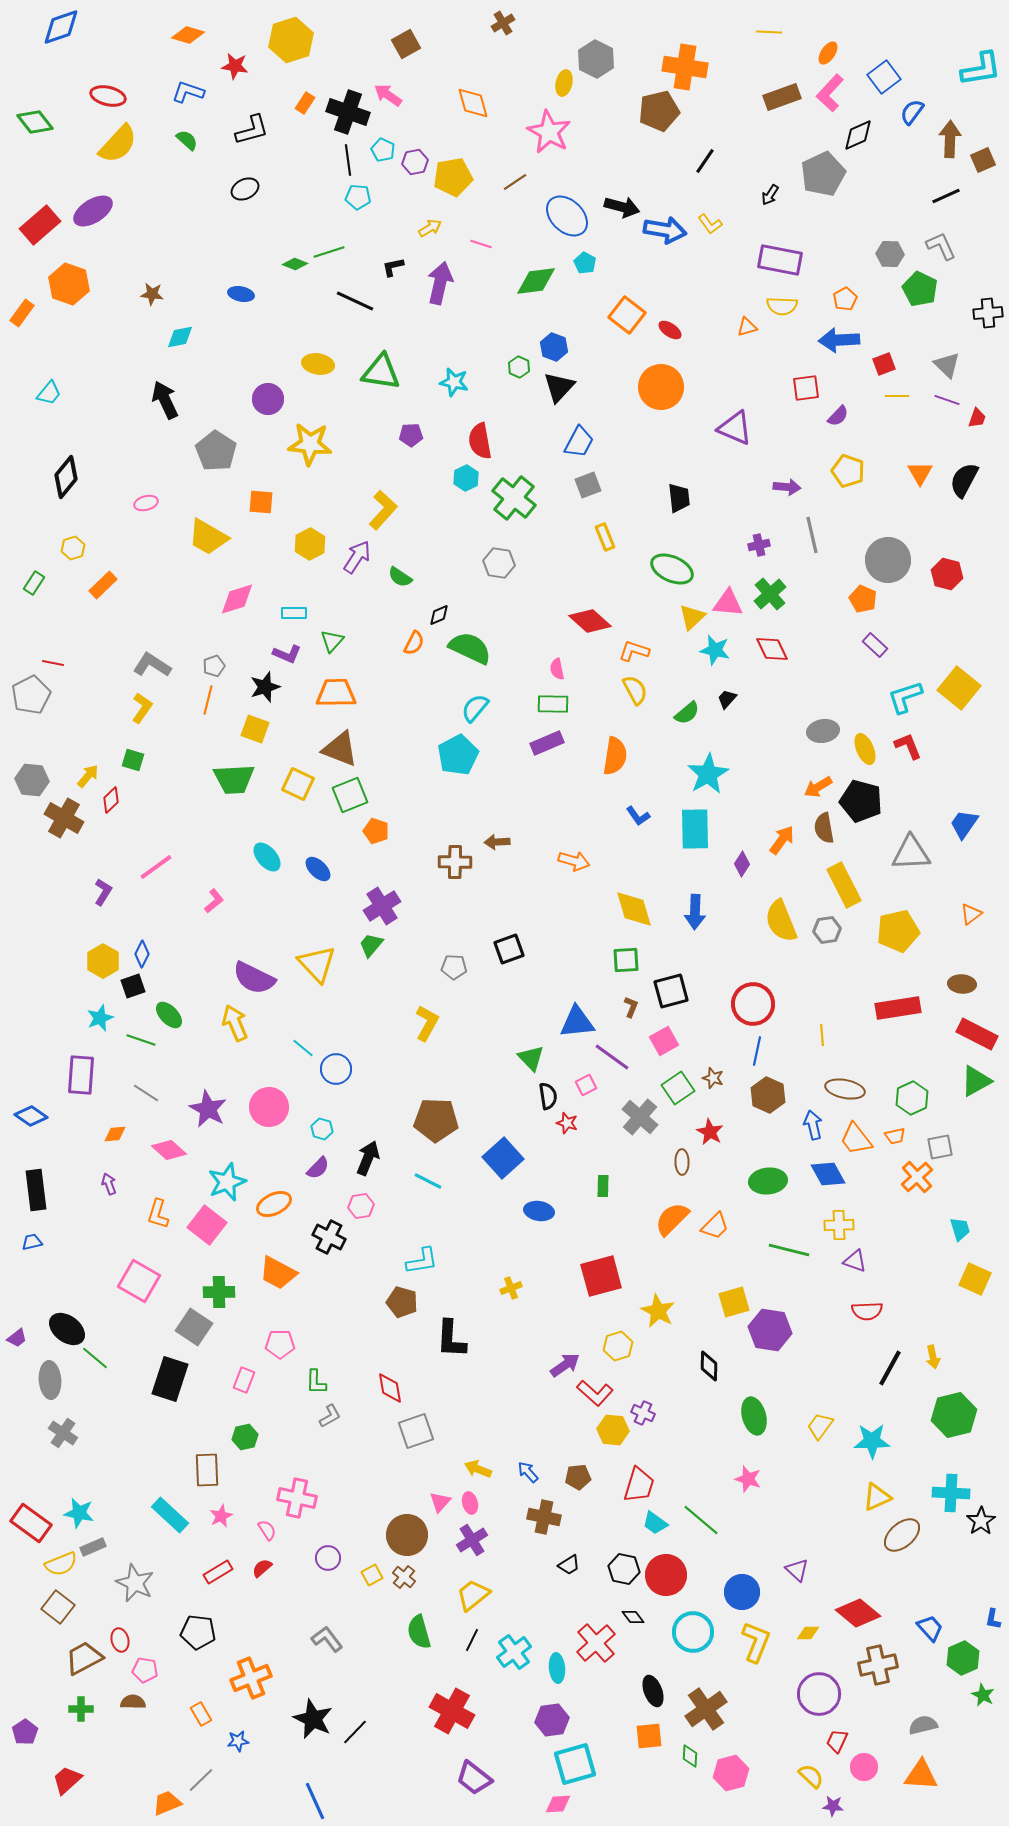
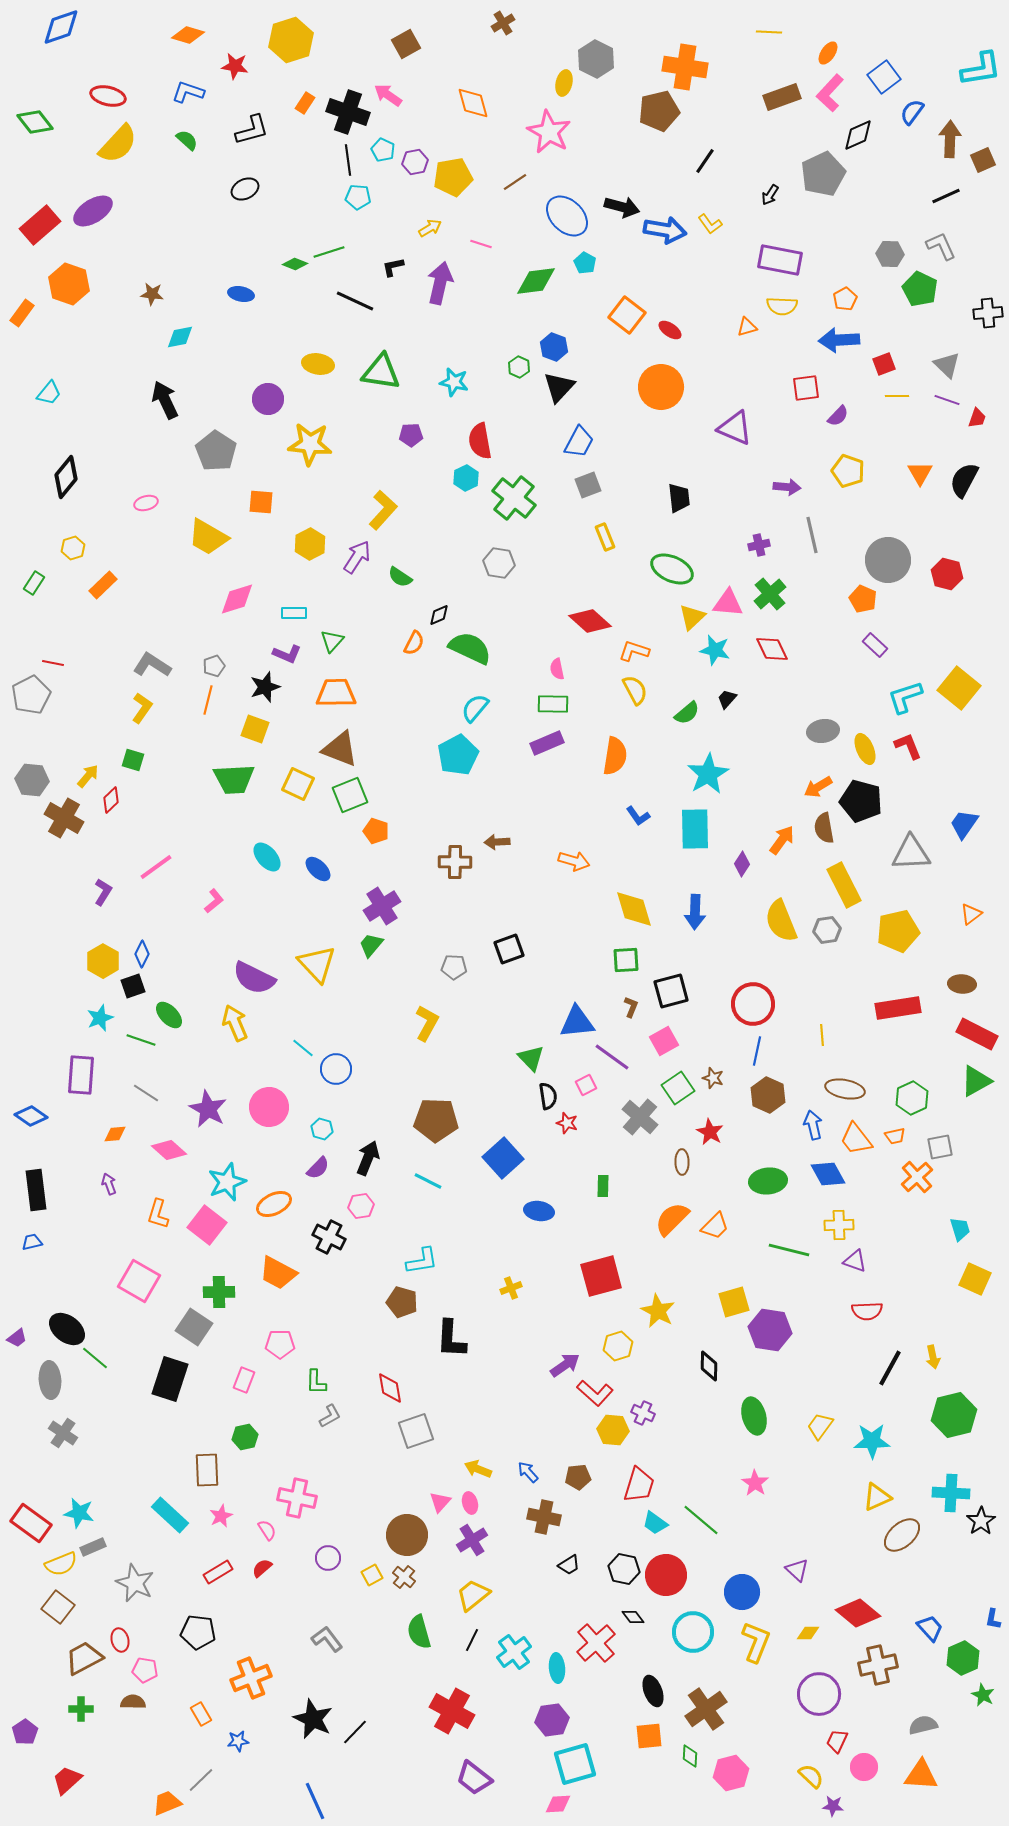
pink star at (748, 1479): moved 7 px right, 4 px down; rotated 16 degrees clockwise
